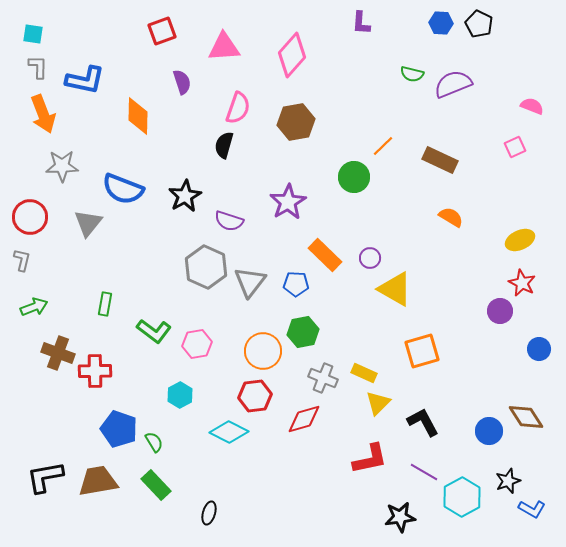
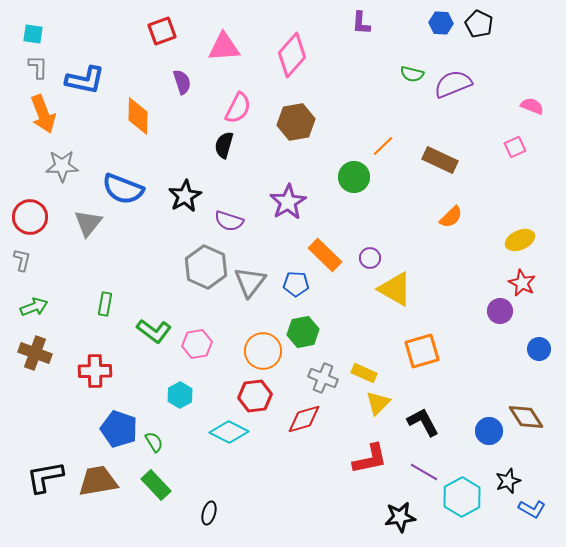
pink semicircle at (238, 108): rotated 8 degrees clockwise
orange semicircle at (451, 217): rotated 105 degrees clockwise
brown cross at (58, 353): moved 23 px left
